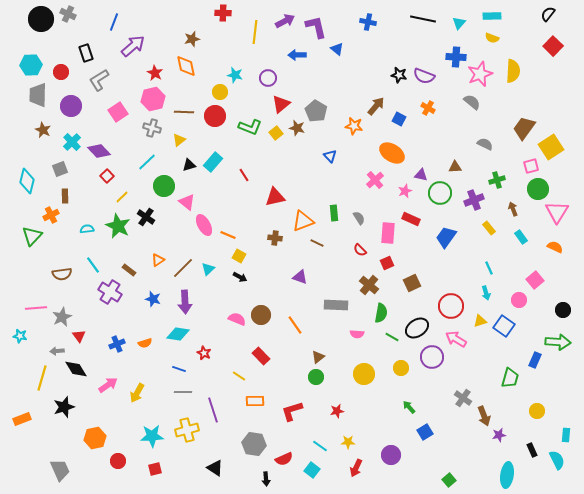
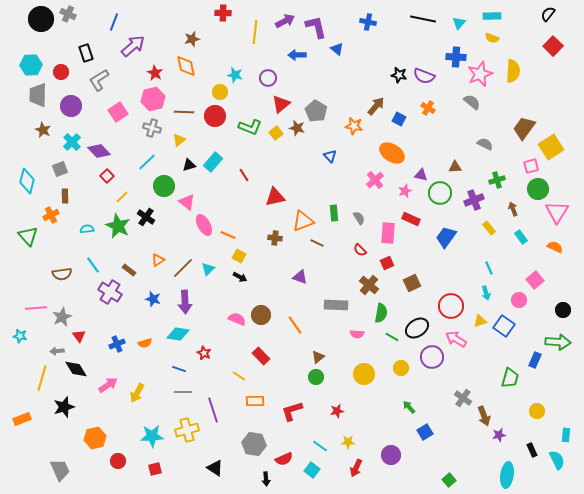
green triangle at (32, 236): moved 4 px left; rotated 25 degrees counterclockwise
